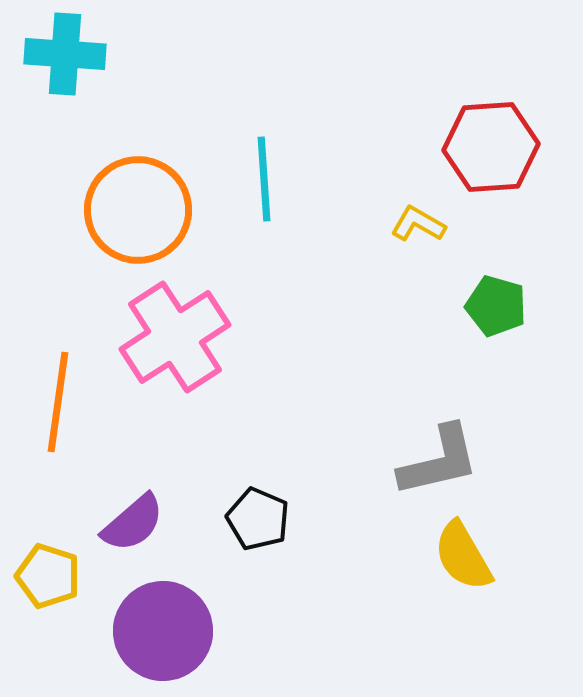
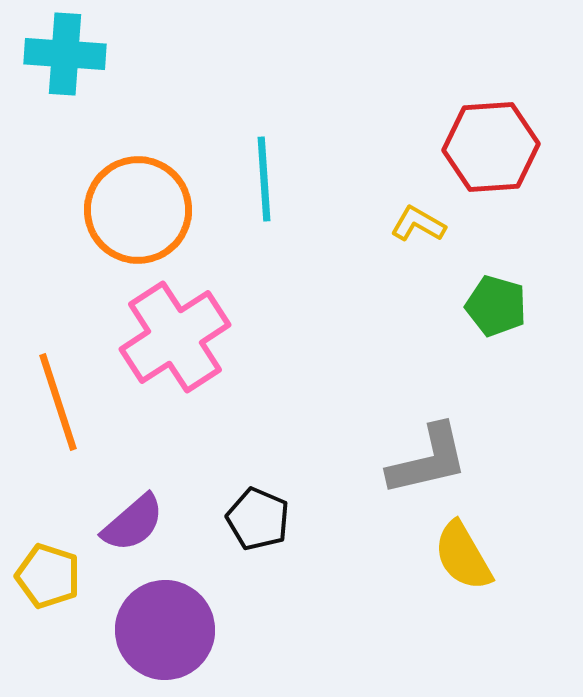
orange line: rotated 26 degrees counterclockwise
gray L-shape: moved 11 px left, 1 px up
purple circle: moved 2 px right, 1 px up
